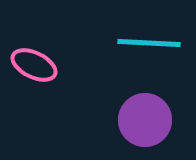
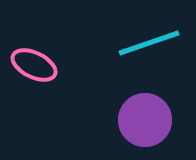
cyan line: rotated 22 degrees counterclockwise
